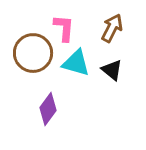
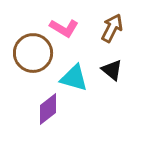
pink L-shape: rotated 116 degrees clockwise
cyan triangle: moved 2 px left, 15 px down
purple diamond: rotated 16 degrees clockwise
